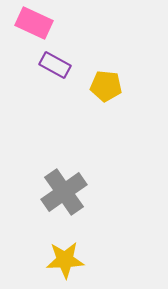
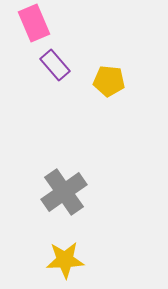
pink rectangle: rotated 42 degrees clockwise
purple rectangle: rotated 20 degrees clockwise
yellow pentagon: moved 3 px right, 5 px up
